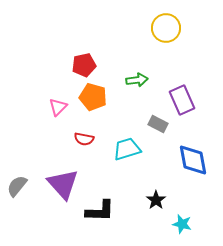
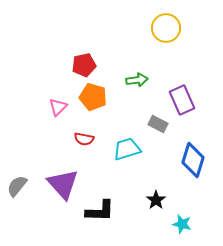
blue diamond: rotated 28 degrees clockwise
